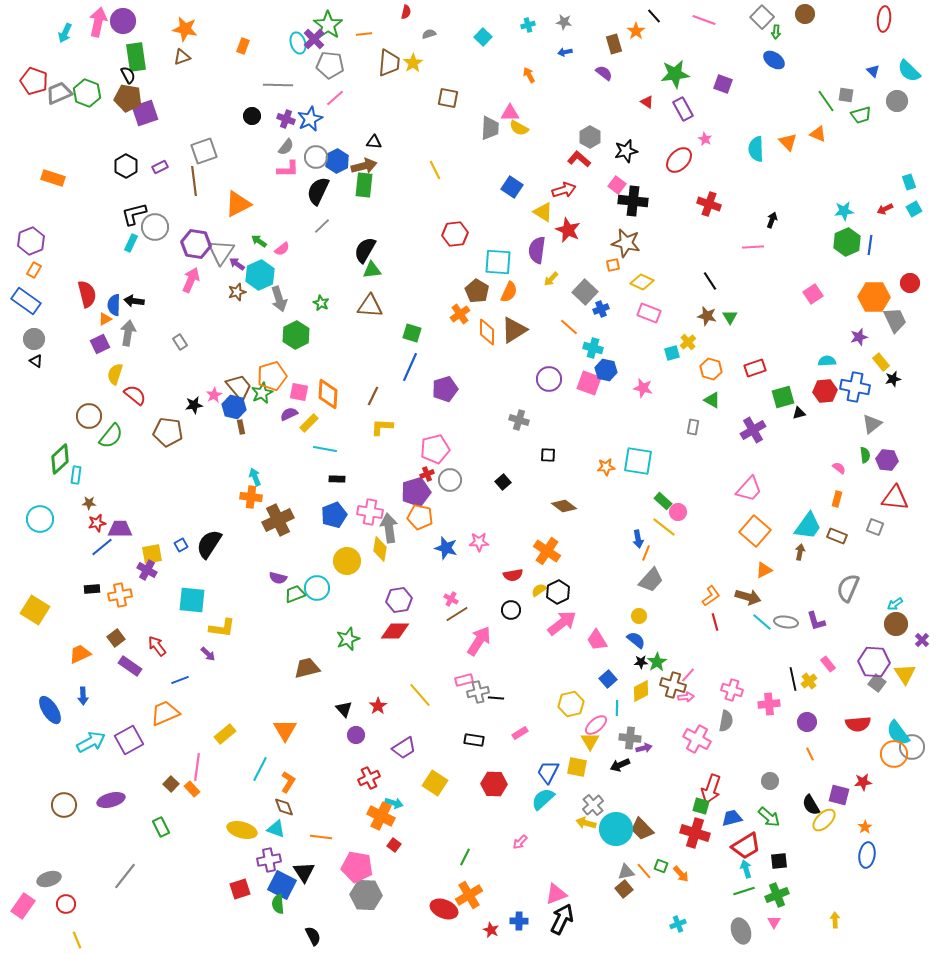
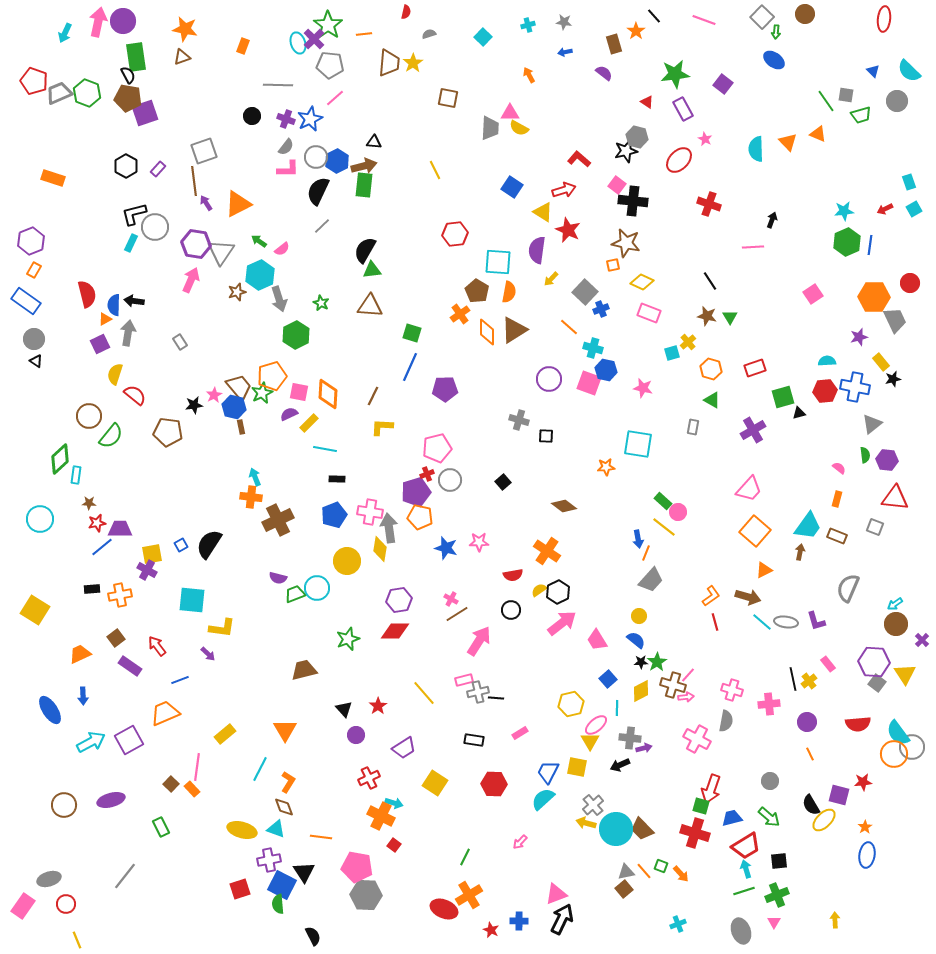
purple square at (723, 84): rotated 18 degrees clockwise
gray hexagon at (590, 137): moved 47 px right; rotated 15 degrees counterclockwise
purple rectangle at (160, 167): moved 2 px left, 2 px down; rotated 21 degrees counterclockwise
purple arrow at (237, 264): moved 31 px left, 61 px up; rotated 21 degrees clockwise
orange semicircle at (509, 292): rotated 15 degrees counterclockwise
purple pentagon at (445, 389): rotated 15 degrees clockwise
pink pentagon at (435, 449): moved 2 px right, 1 px up
black square at (548, 455): moved 2 px left, 19 px up
cyan square at (638, 461): moved 17 px up
brown trapezoid at (307, 668): moved 3 px left, 2 px down
yellow line at (420, 695): moved 4 px right, 2 px up
